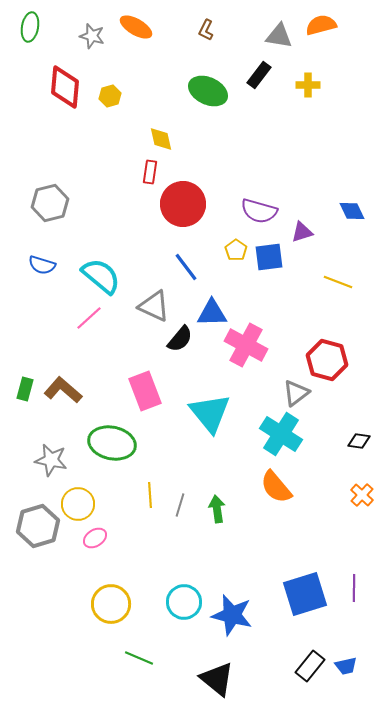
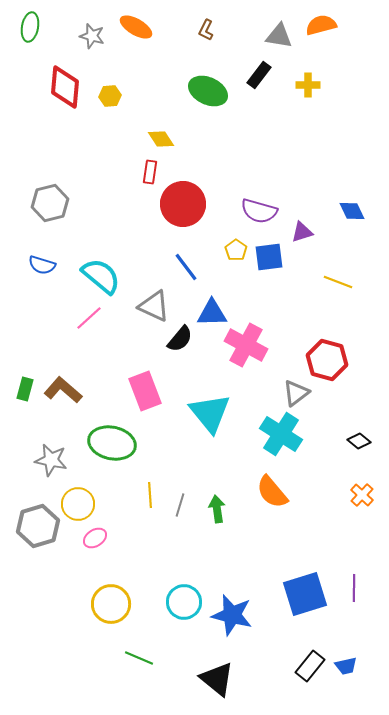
yellow hexagon at (110, 96): rotated 10 degrees clockwise
yellow diamond at (161, 139): rotated 20 degrees counterclockwise
black diamond at (359, 441): rotated 30 degrees clockwise
orange semicircle at (276, 487): moved 4 px left, 5 px down
